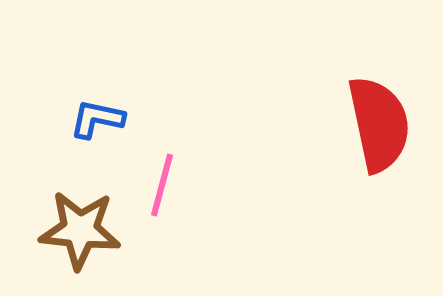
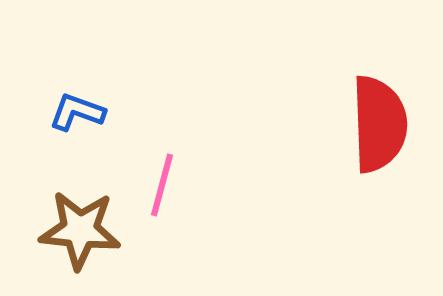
blue L-shape: moved 20 px left, 7 px up; rotated 8 degrees clockwise
red semicircle: rotated 10 degrees clockwise
